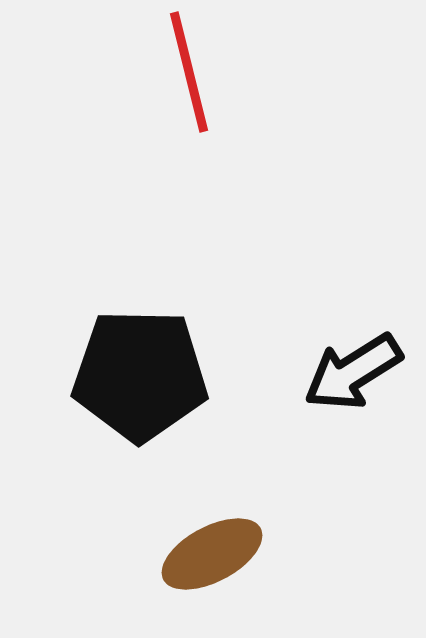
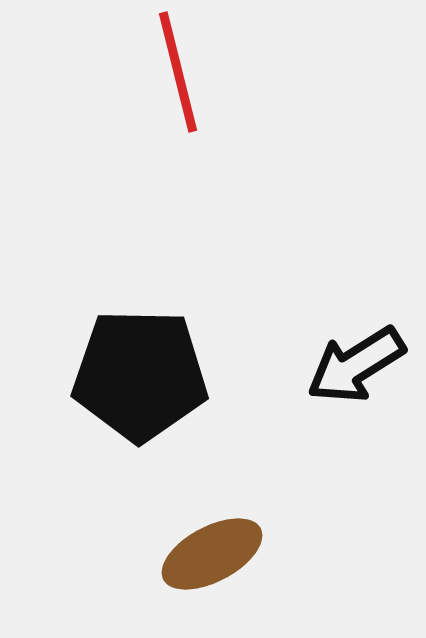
red line: moved 11 px left
black arrow: moved 3 px right, 7 px up
